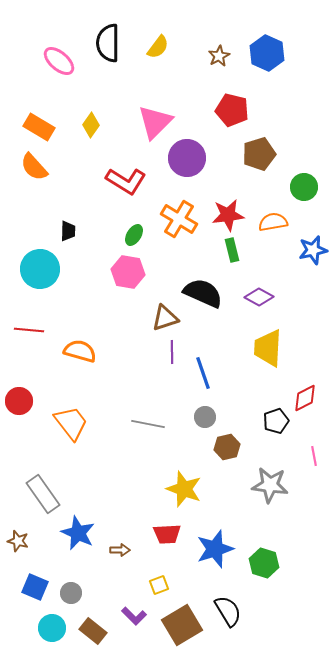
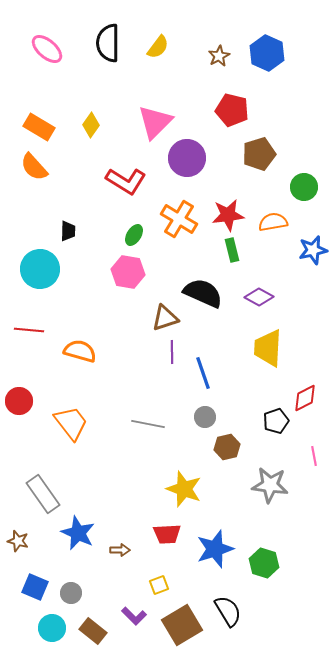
pink ellipse at (59, 61): moved 12 px left, 12 px up
